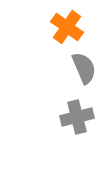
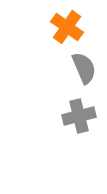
gray cross: moved 2 px right, 1 px up
